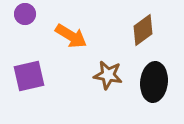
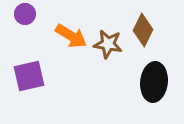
brown diamond: rotated 28 degrees counterclockwise
brown star: moved 31 px up
